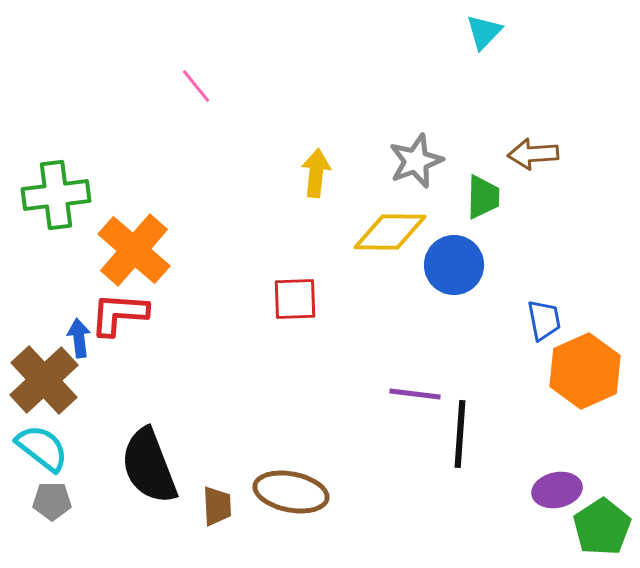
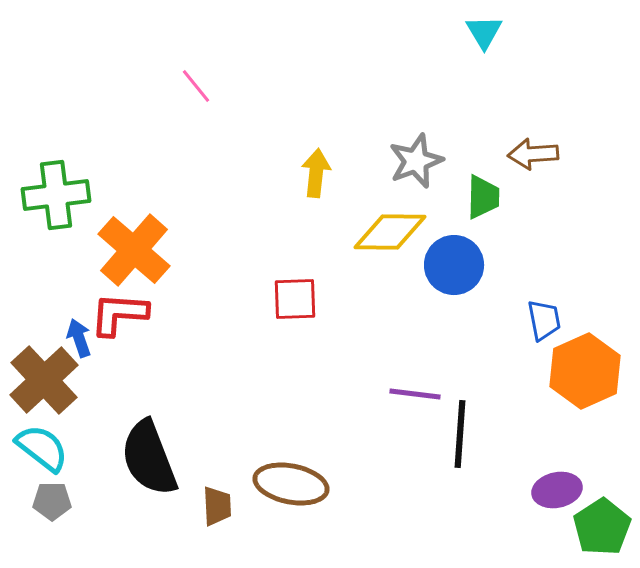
cyan triangle: rotated 15 degrees counterclockwise
blue arrow: rotated 12 degrees counterclockwise
black semicircle: moved 8 px up
brown ellipse: moved 8 px up
